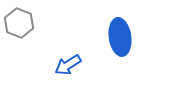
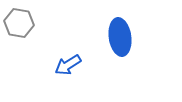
gray hexagon: rotated 12 degrees counterclockwise
